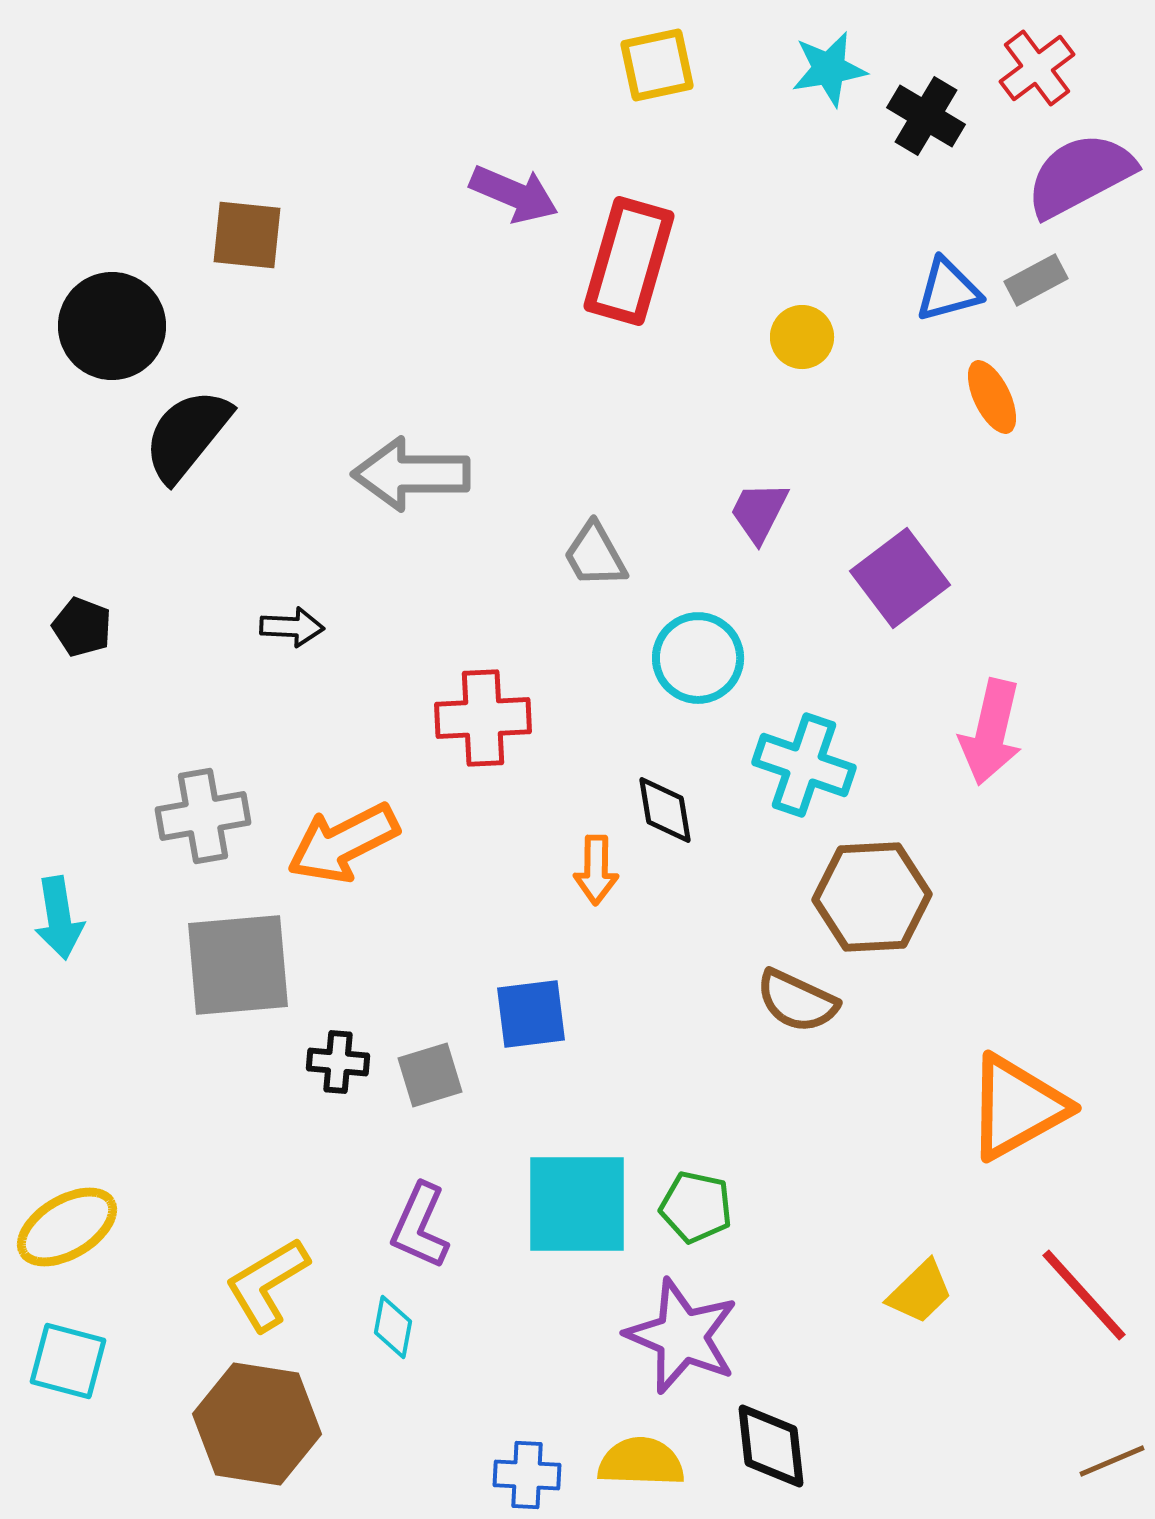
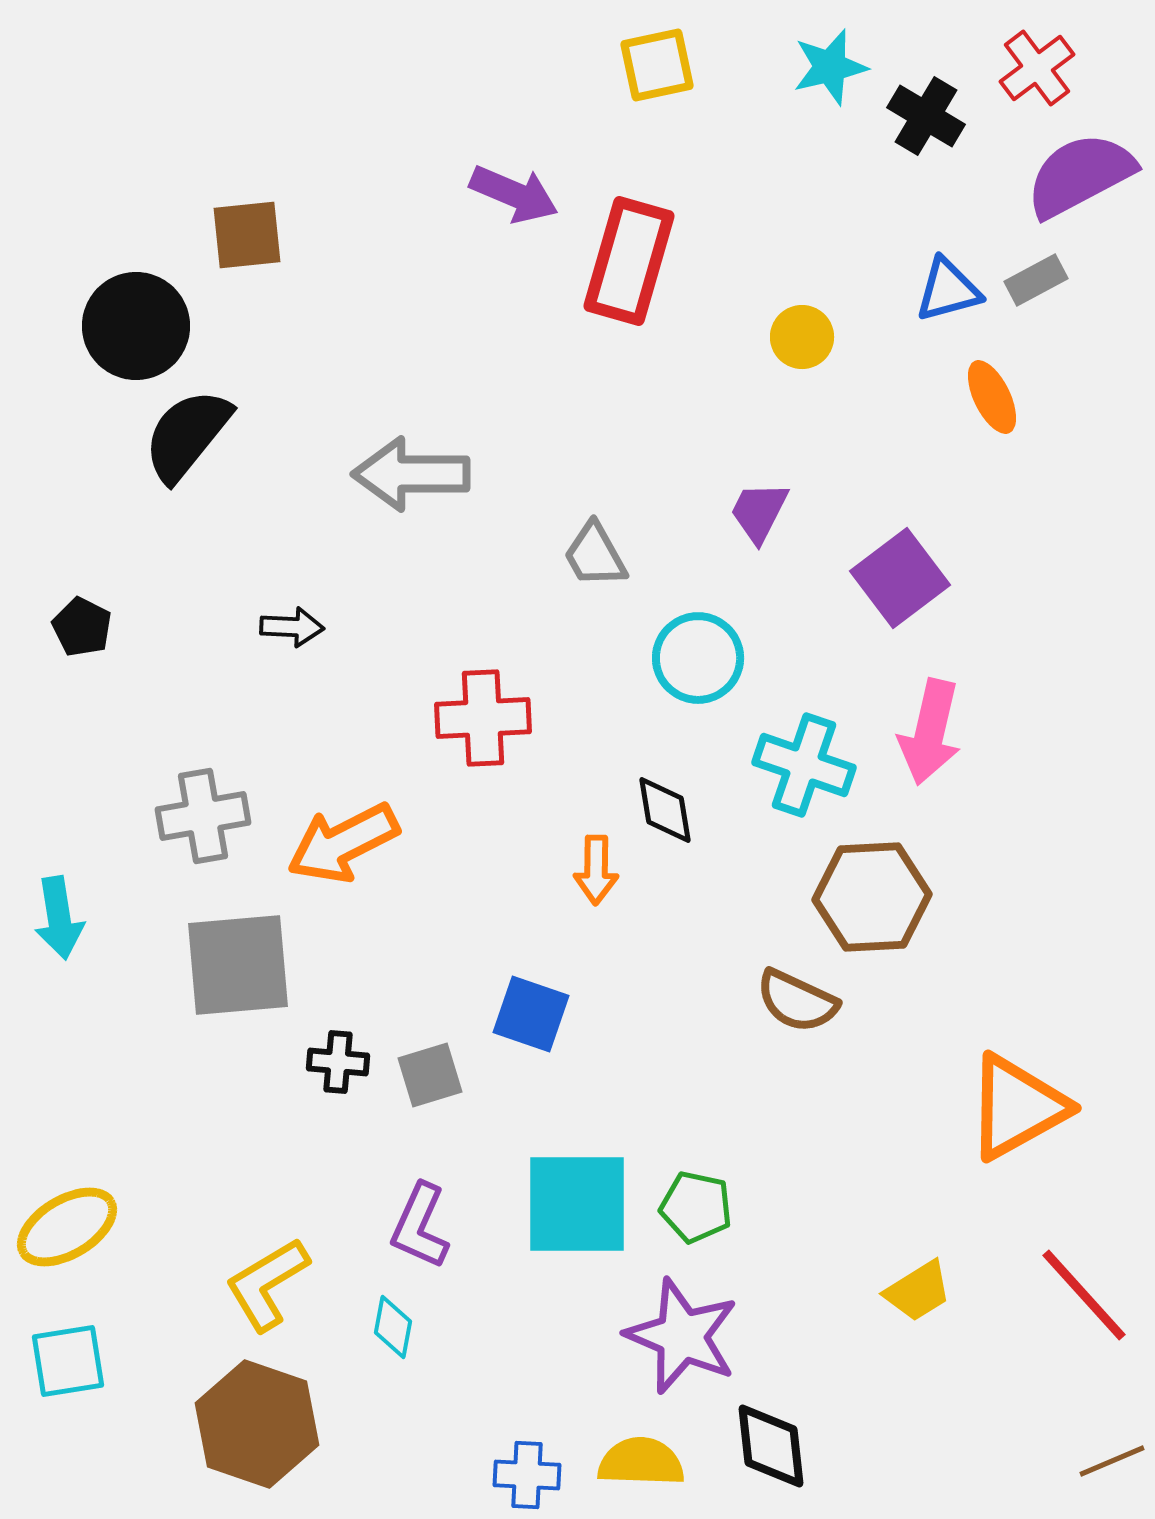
cyan star at (829, 69): moved 1 px right, 2 px up; rotated 4 degrees counterclockwise
brown square at (247, 235): rotated 12 degrees counterclockwise
black circle at (112, 326): moved 24 px right
black pentagon at (82, 627): rotated 6 degrees clockwise
pink arrow at (991, 732): moved 61 px left
blue square at (531, 1014): rotated 26 degrees clockwise
yellow trapezoid at (920, 1292): moved 2 px left, 1 px up; rotated 12 degrees clockwise
cyan square at (68, 1361): rotated 24 degrees counterclockwise
brown hexagon at (257, 1424): rotated 10 degrees clockwise
